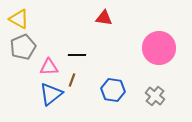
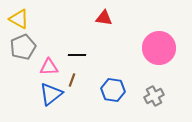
gray cross: moved 1 px left; rotated 24 degrees clockwise
